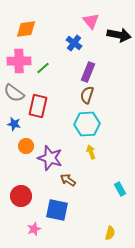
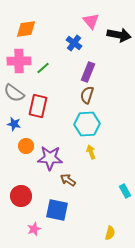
purple star: rotated 15 degrees counterclockwise
cyan rectangle: moved 5 px right, 2 px down
